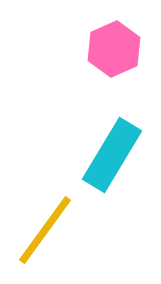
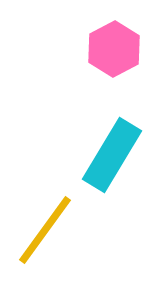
pink hexagon: rotated 4 degrees counterclockwise
